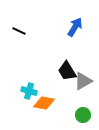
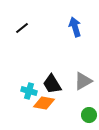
blue arrow: rotated 48 degrees counterclockwise
black line: moved 3 px right, 3 px up; rotated 64 degrees counterclockwise
black trapezoid: moved 15 px left, 13 px down
green circle: moved 6 px right
